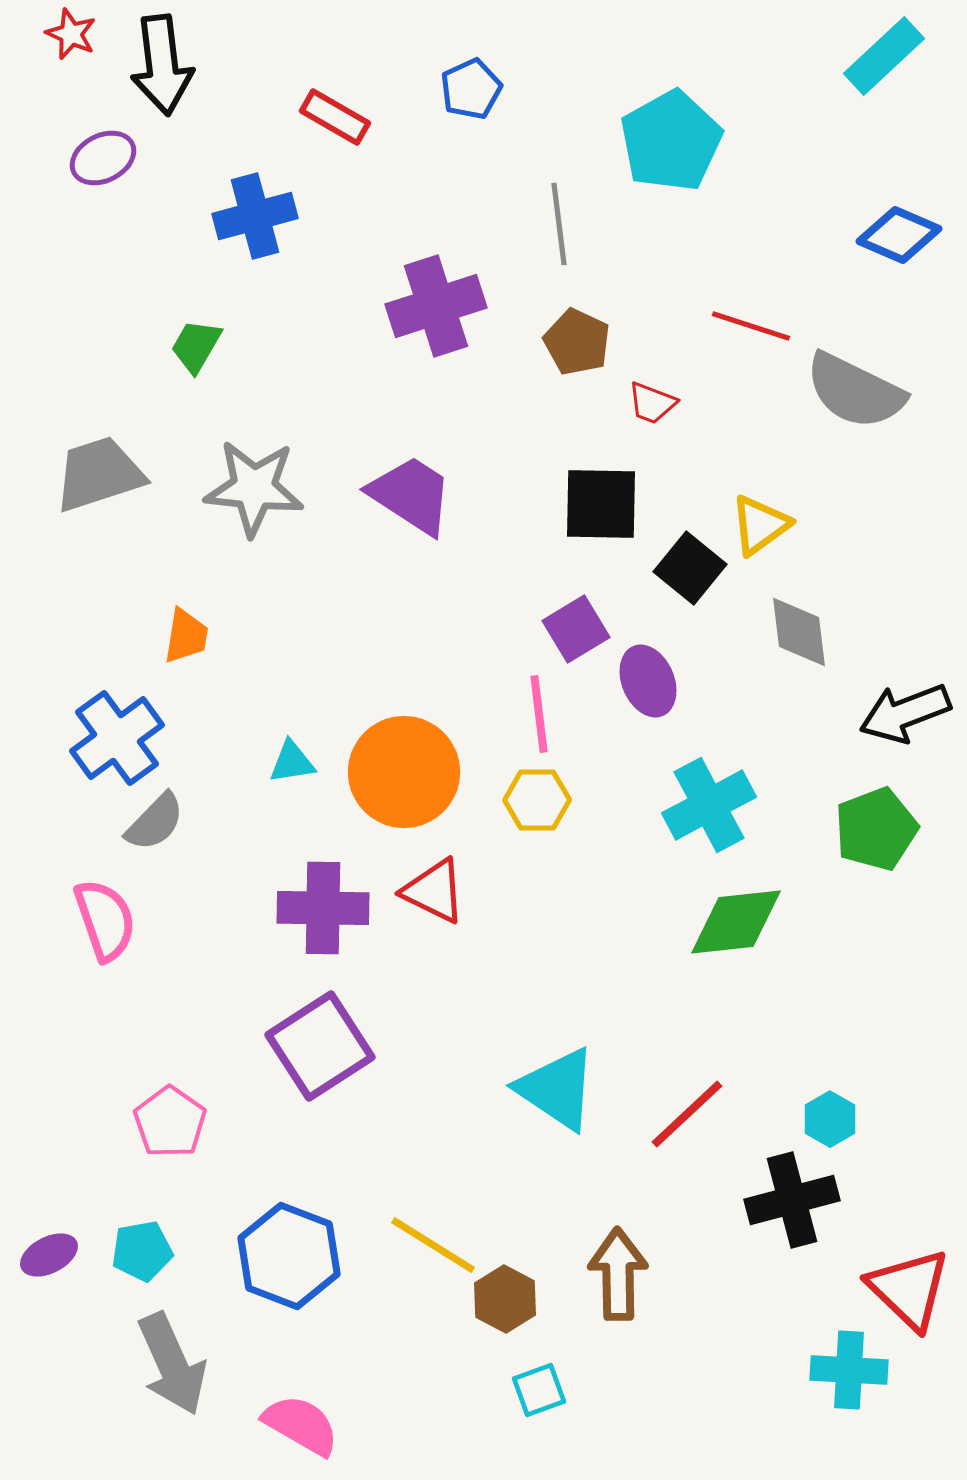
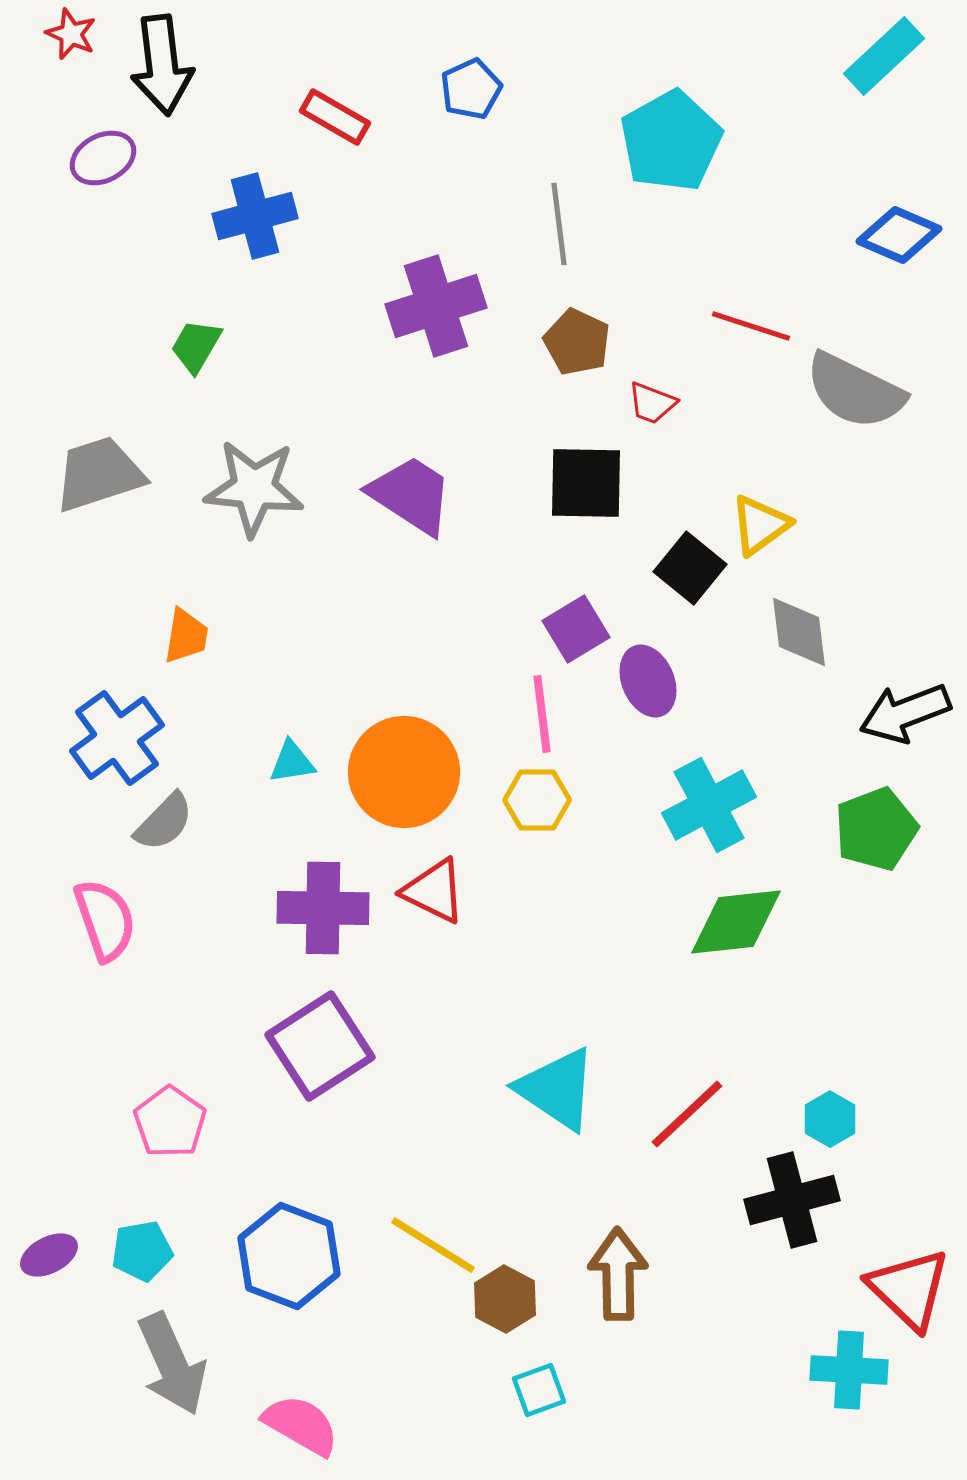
black square at (601, 504): moved 15 px left, 21 px up
pink line at (539, 714): moved 3 px right
gray semicircle at (155, 822): moved 9 px right
